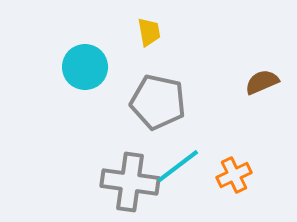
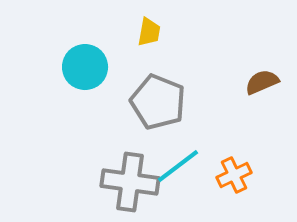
yellow trapezoid: rotated 20 degrees clockwise
gray pentagon: rotated 10 degrees clockwise
